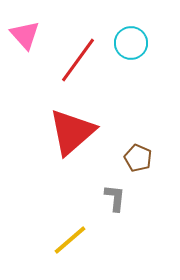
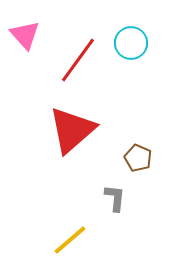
red triangle: moved 2 px up
